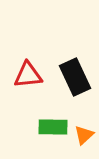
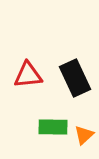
black rectangle: moved 1 px down
